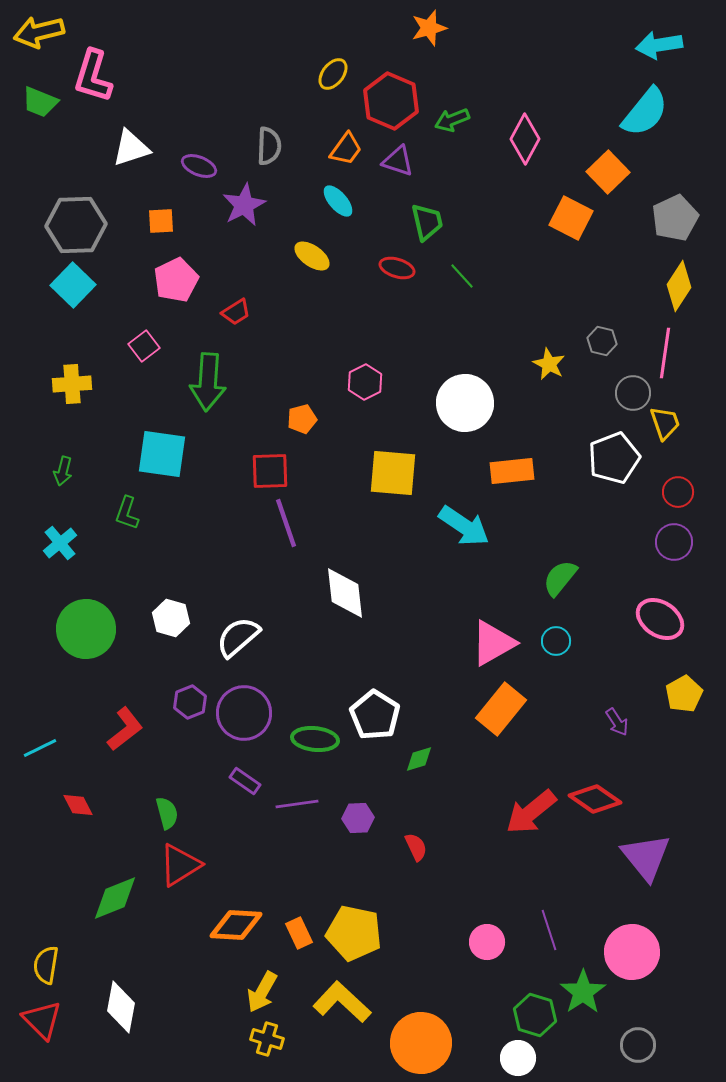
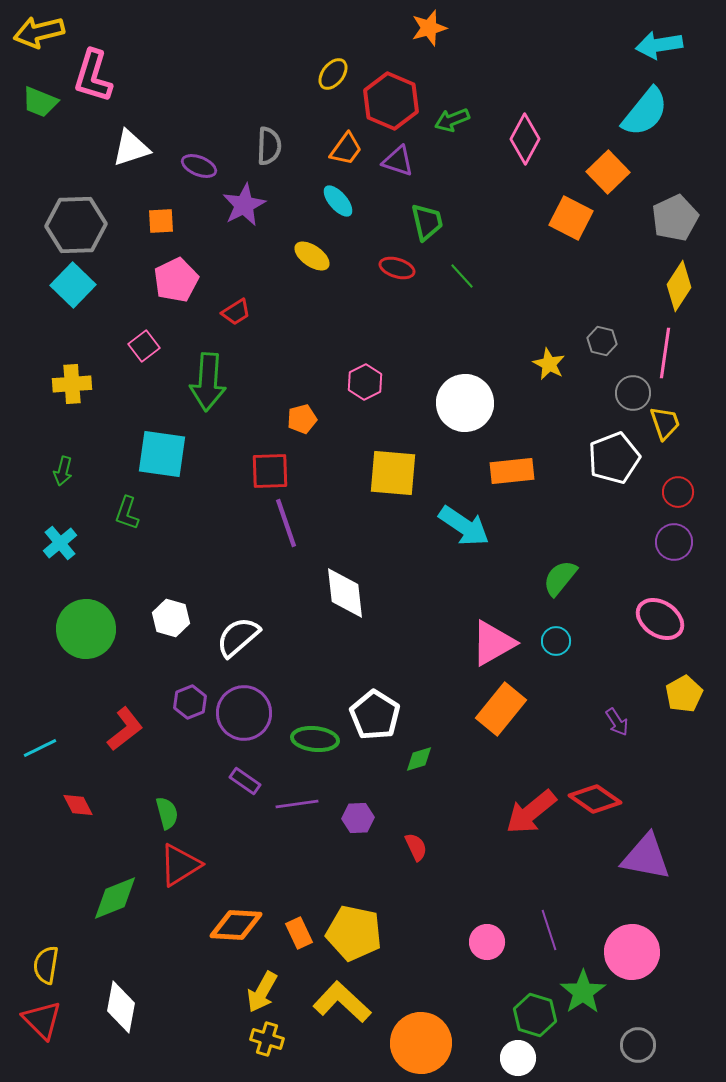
purple triangle at (646, 857): rotated 40 degrees counterclockwise
